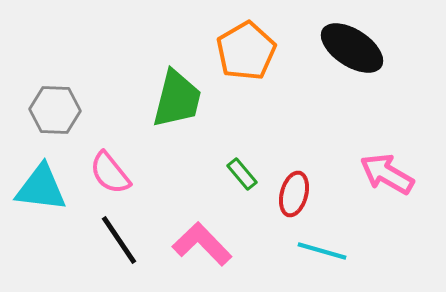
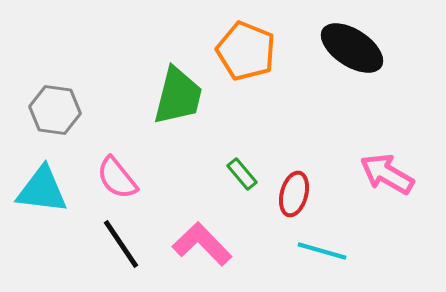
orange pentagon: rotated 20 degrees counterclockwise
green trapezoid: moved 1 px right, 3 px up
gray hexagon: rotated 6 degrees clockwise
pink semicircle: moved 7 px right, 5 px down
cyan triangle: moved 1 px right, 2 px down
black line: moved 2 px right, 4 px down
